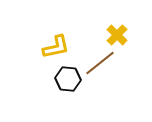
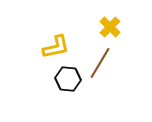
yellow cross: moved 7 px left, 8 px up
brown line: rotated 20 degrees counterclockwise
